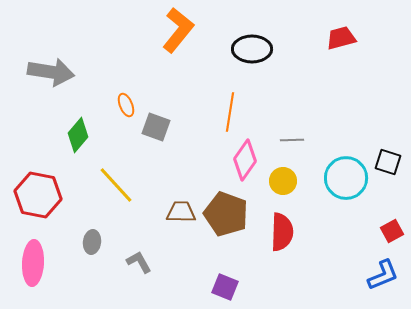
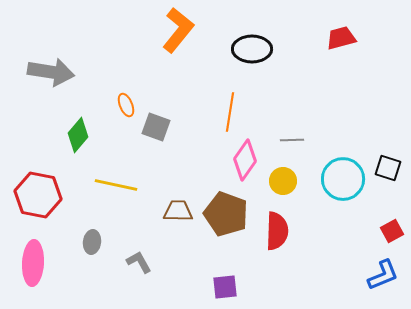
black square: moved 6 px down
cyan circle: moved 3 px left, 1 px down
yellow line: rotated 36 degrees counterclockwise
brown trapezoid: moved 3 px left, 1 px up
red semicircle: moved 5 px left, 1 px up
purple square: rotated 28 degrees counterclockwise
